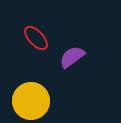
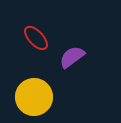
yellow circle: moved 3 px right, 4 px up
